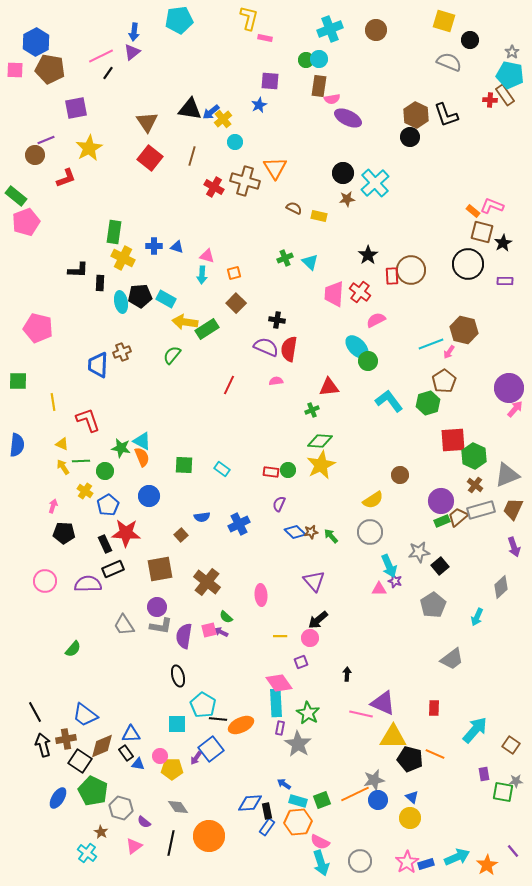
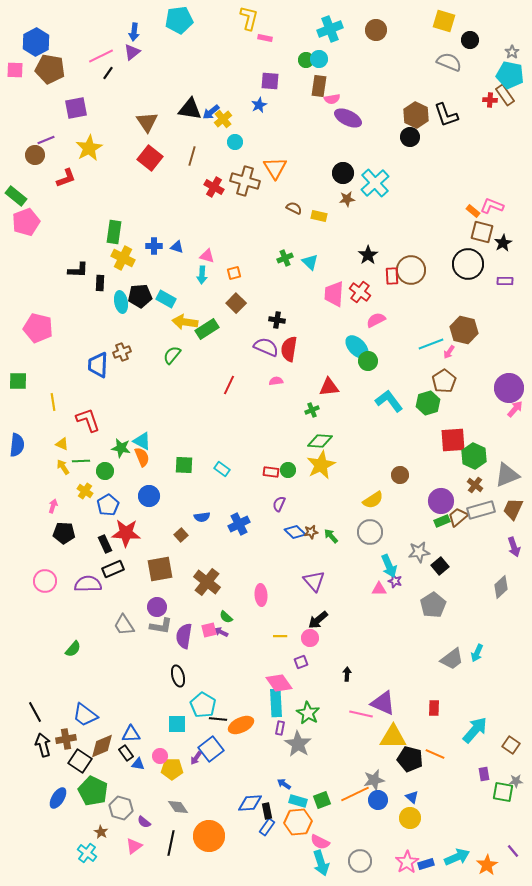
cyan arrow at (477, 617): moved 36 px down
